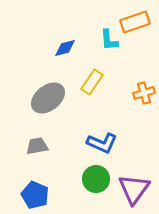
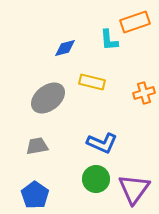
yellow rectangle: rotated 70 degrees clockwise
blue pentagon: rotated 12 degrees clockwise
